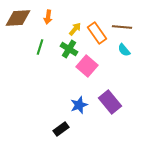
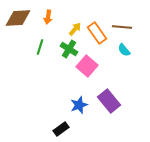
purple rectangle: moved 1 px left, 1 px up
